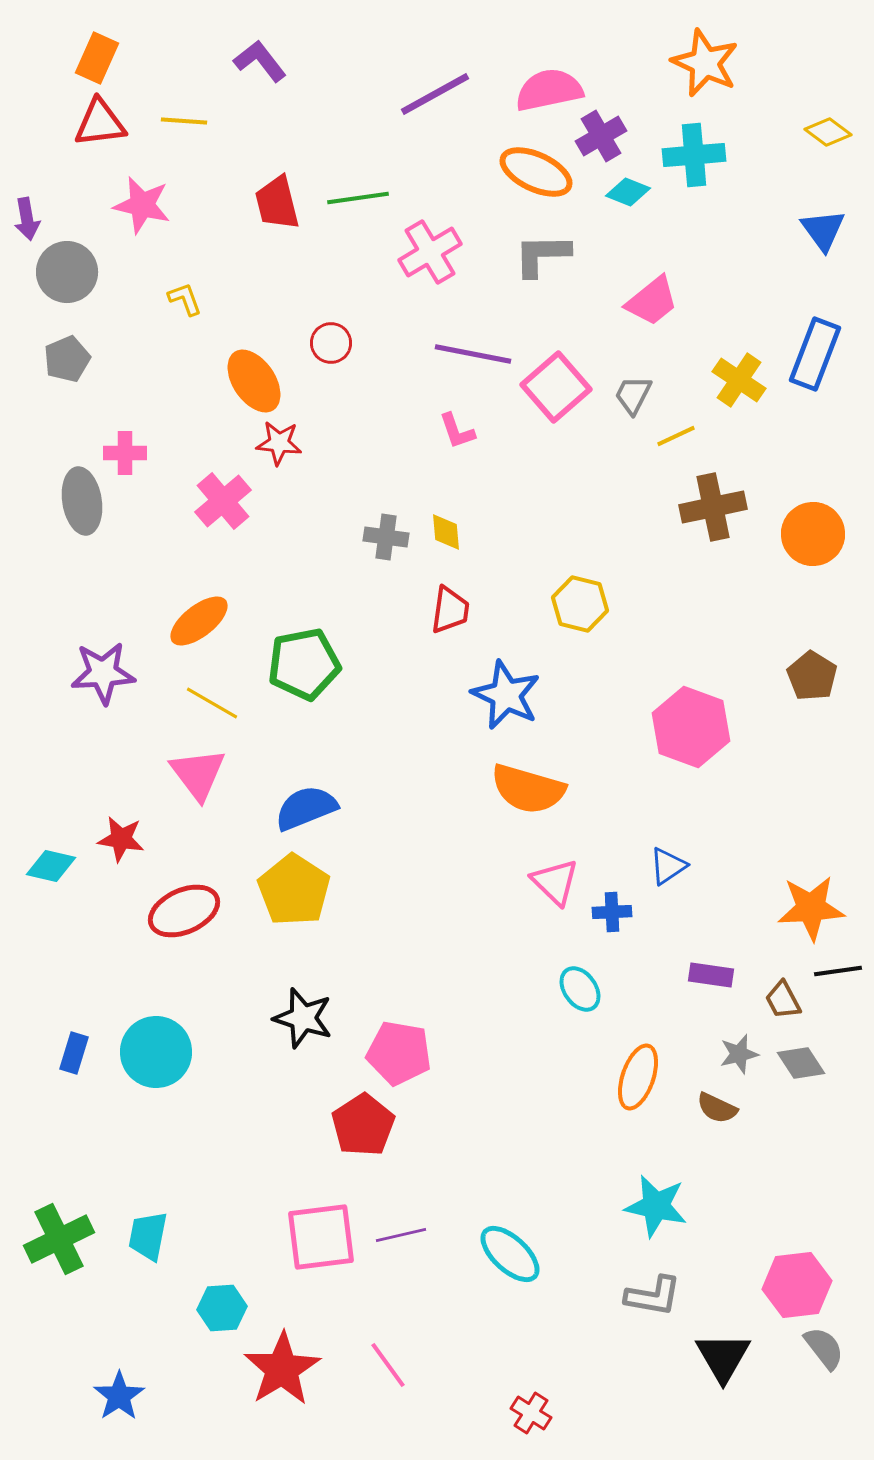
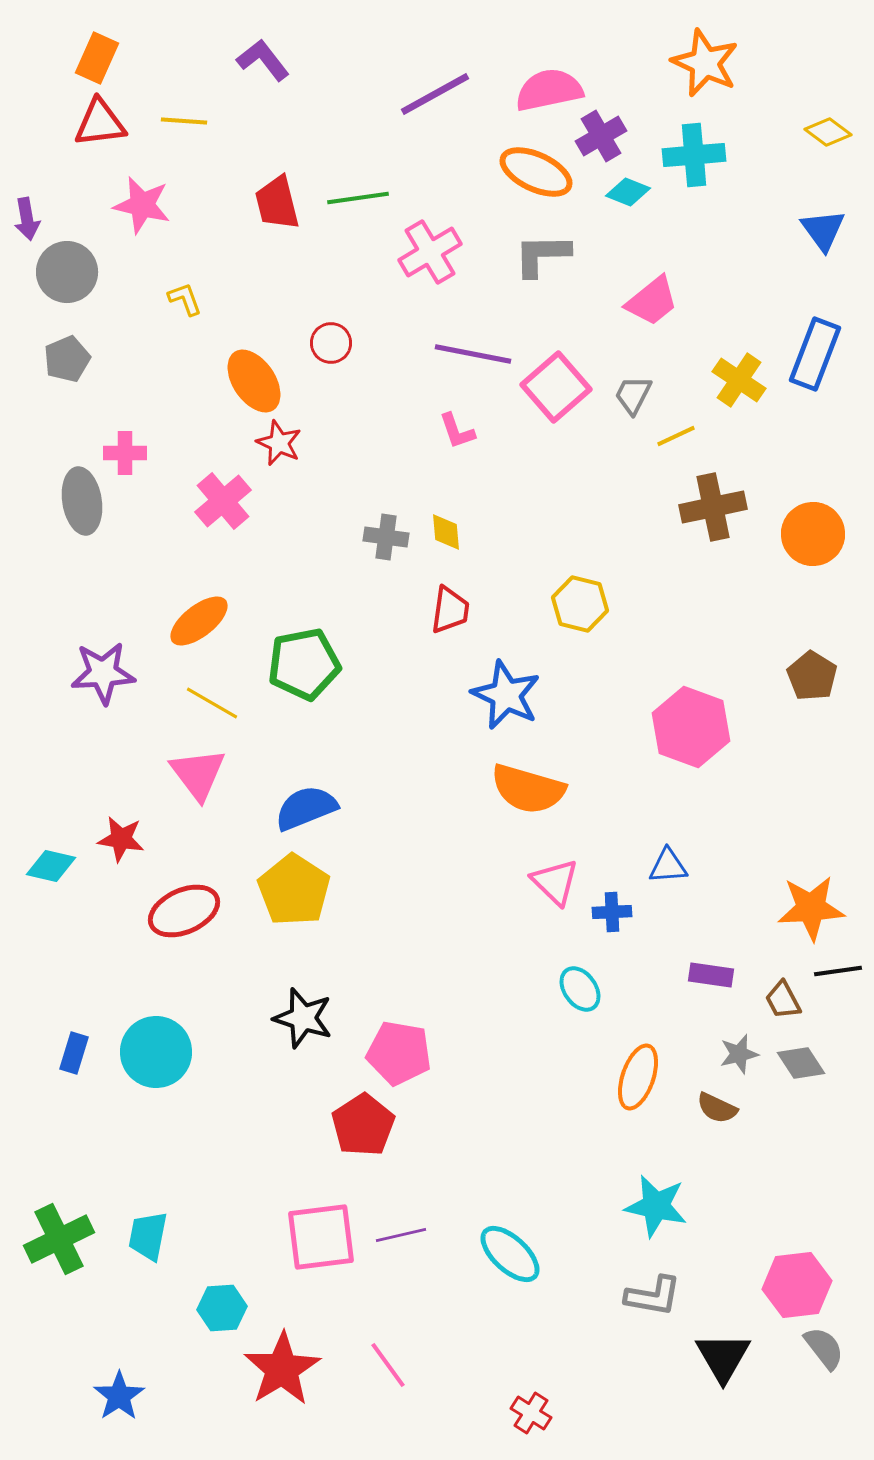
purple L-shape at (260, 61): moved 3 px right, 1 px up
red star at (279, 443): rotated 18 degrees clockwise
blue triangle at (668, 866): rotated 30 degrees clockwise
